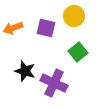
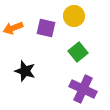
purple cross: moved 29 px right, 6 px down
